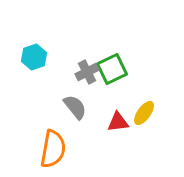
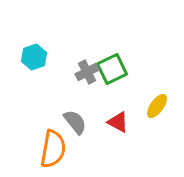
gray semicircle: moved 15 px down
yellow ellipse: moved 13 px right, 7 px up
red triangle: rotated 35 degrees clockwise
